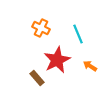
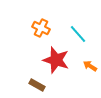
cyan line: rotated 18 degrees counterclockwise
red star: moved 1 px left; rotated 28 degrees counterclockwise
brown rectangle: moved 7 px down; rotated 21 degrees counterclockwise
